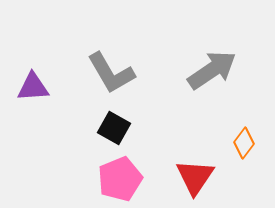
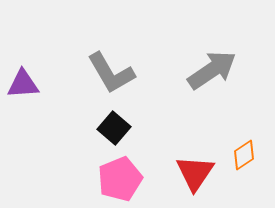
purple triangle: moved 10 px left, 3 px up
black square: rotated 12 degrees clockwise
orange diamond: moved 12 px down; rotated 20 degrees clockwise
red triangle: moved 4 px up
